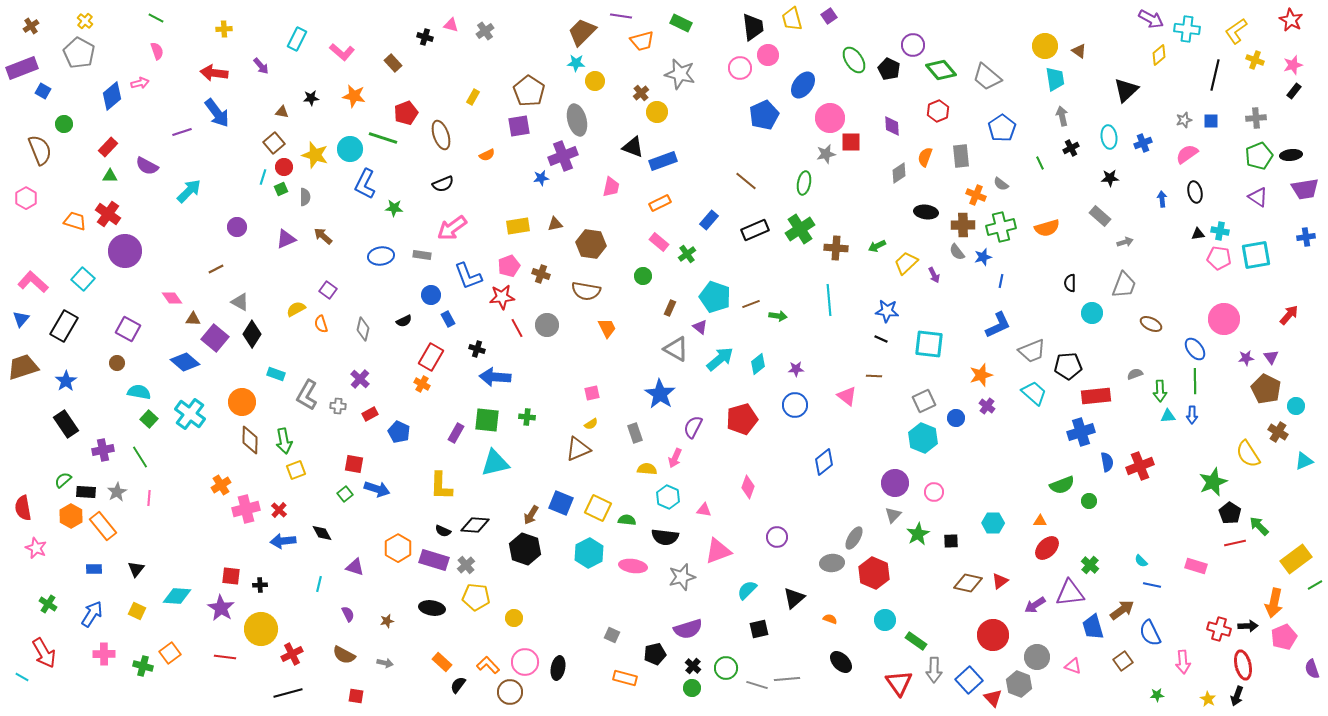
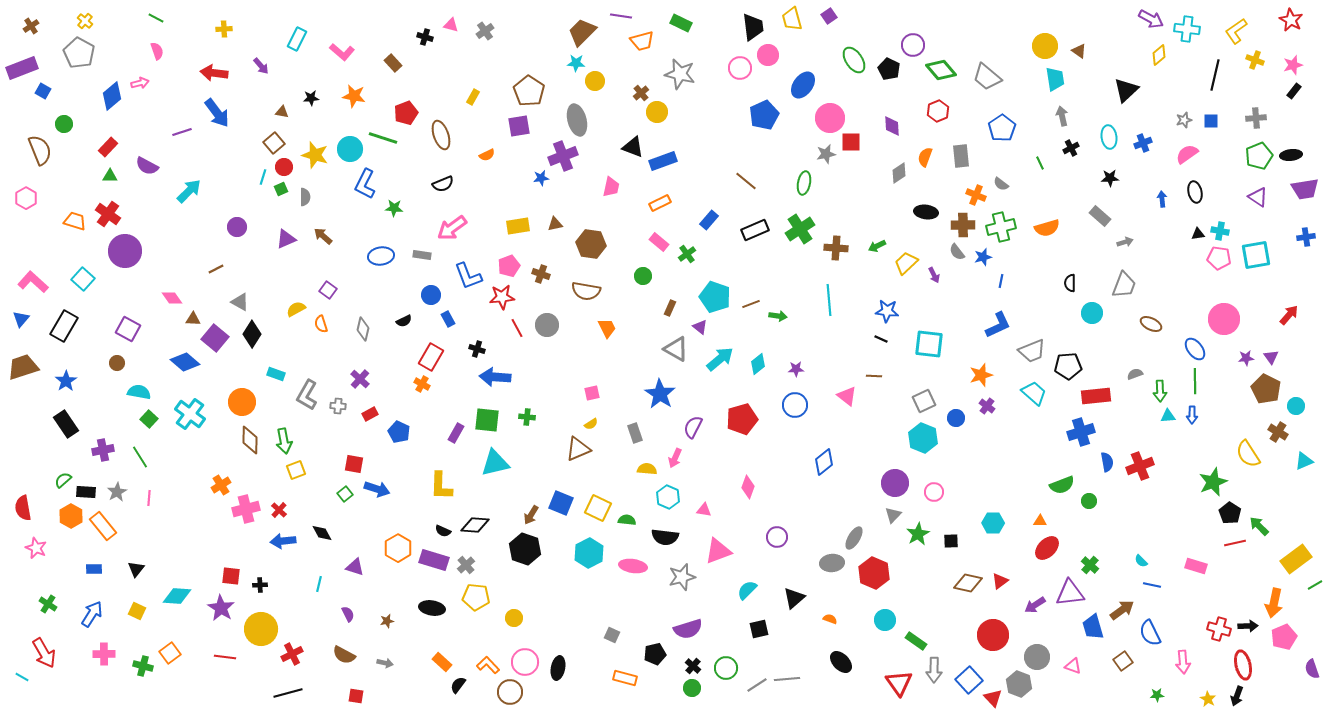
gray line at (757, 685): rotated 50 degrees counterclockwise
